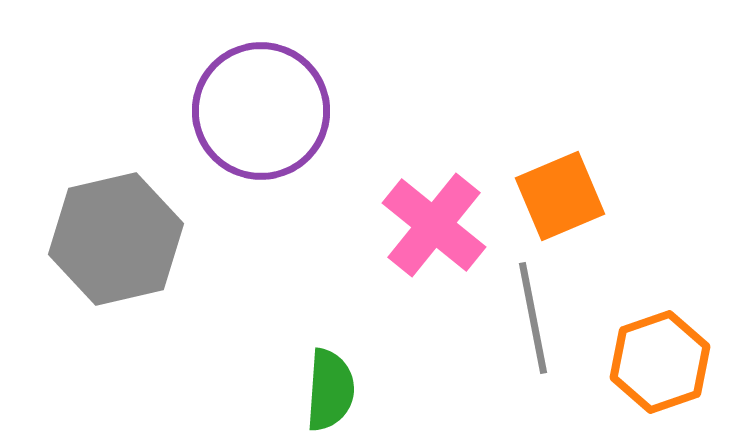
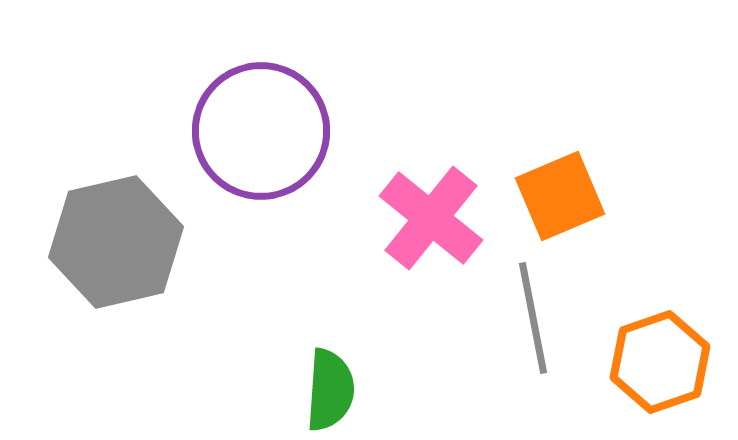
purple circle: moved 20 px down
pink cross: moved 3 px left, 7 px up
gray hexagon: moved 3 px down
